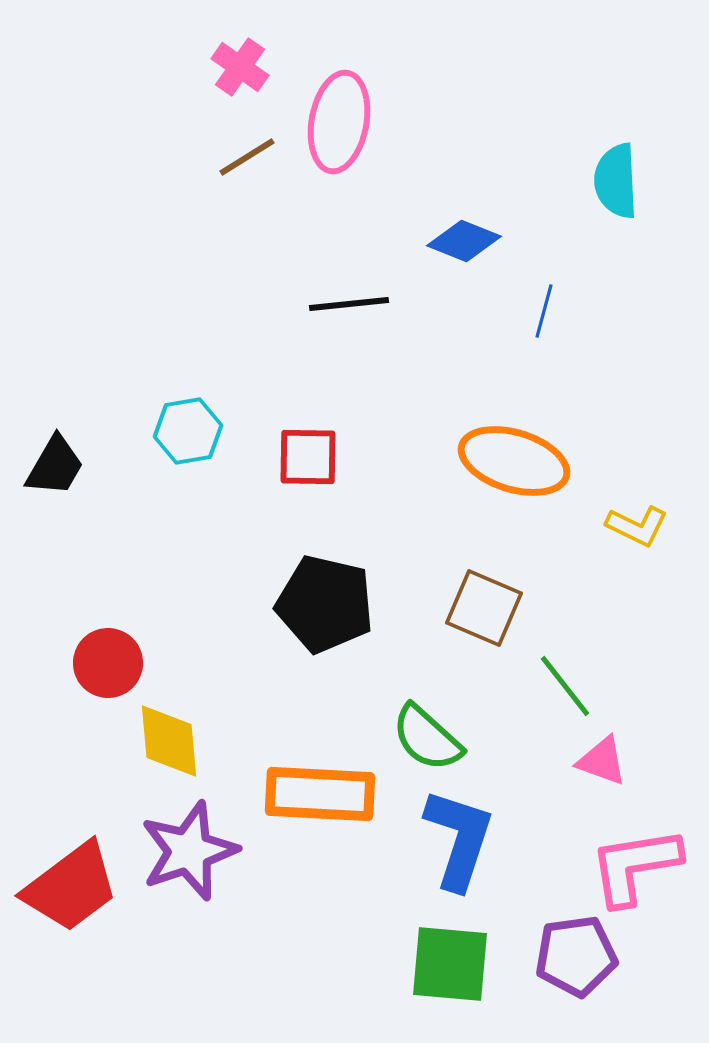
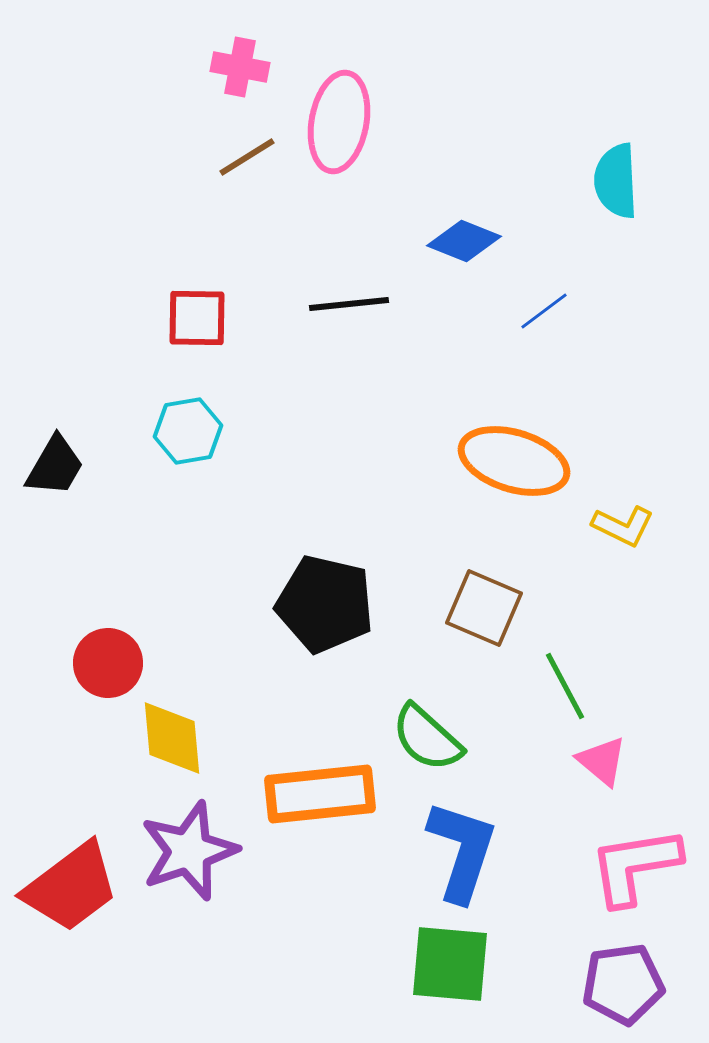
pink cross: rotated 24 degrees counterclockwise
blue line: rotated 38 degrees clockwise
red square: moved 111 px left, 139 px up
yellow L-shape: moved 14 px left
green line: rotated 10 degrees clockwise
yellow diamond: moved 3 px right, 3 px up
pink triangle: rotated 20 degrees clockwise
orange rectangle: rotated 9 degrees counterclockwise
blue L-shape: moved 3 px right, 12 px down
purple pentagon: moved 47 px right, 28 px down
